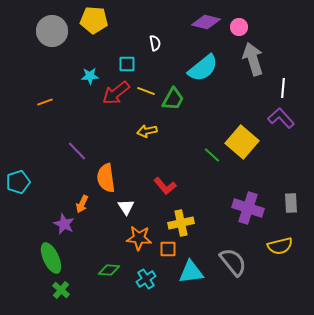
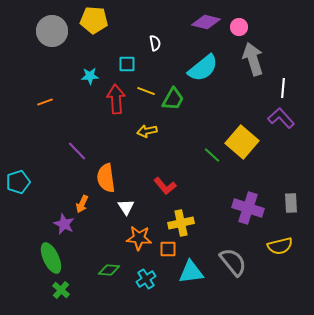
red arrow: moved 6 px down; rotated 124 degrees clockwise
